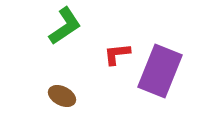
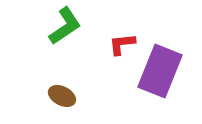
red L-shape: moved 5 px right, 10 px up
